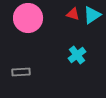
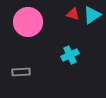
pink circle: moved 4 px down
cyan cross: moved 7 px left; rotated 12 degrees clockwise
